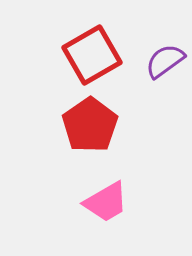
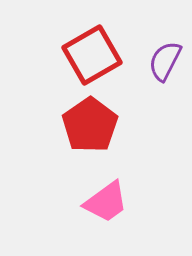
purple semicircle: rotated 27 degrees counterclockwise
pink trapezoid: rotated 6 degrees counterclockwise
